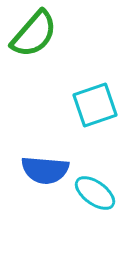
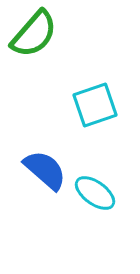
blue semicircle: rotated 144 degrees counterclockwise
